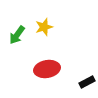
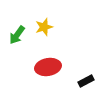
red ellipse: moved 1 px right, 2 px up
black rectangle: moved 1 px left, 1 px up
